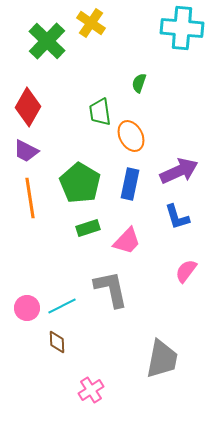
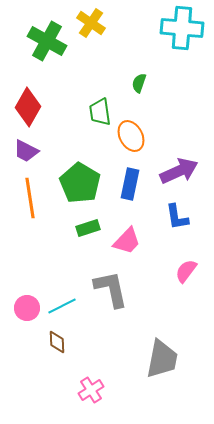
green cross: rotated 15 degrees counterclockwise
blue L-shape: rotated 8 degrees clockwise
